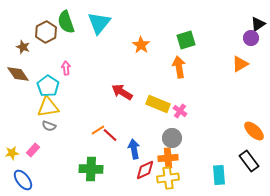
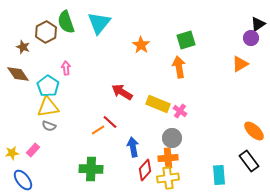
red line: moved 13 px up
blue arrow: moved 1 px left, 2 px up
red diamond: rotated 25 degrees counterclockwise
